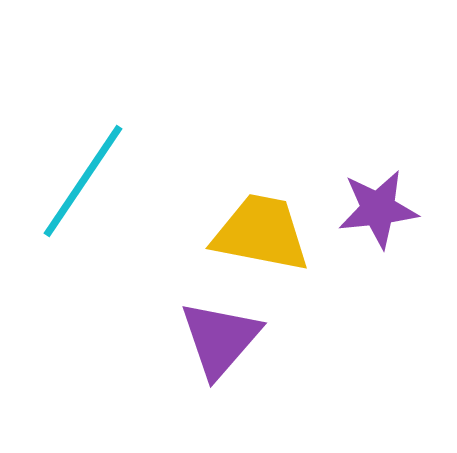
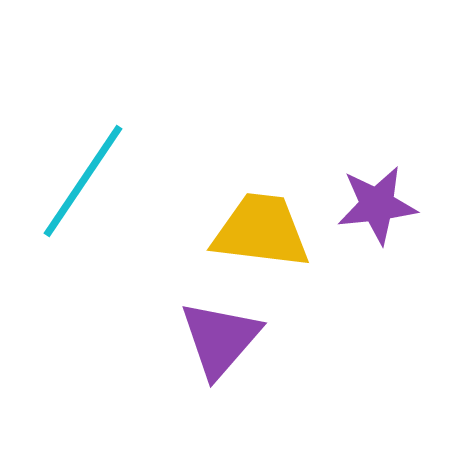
purple star: moved 1 px left, 4 px up
yellow trapezoid: moved 2 px up; rotated 4 degrees counterclockwise
